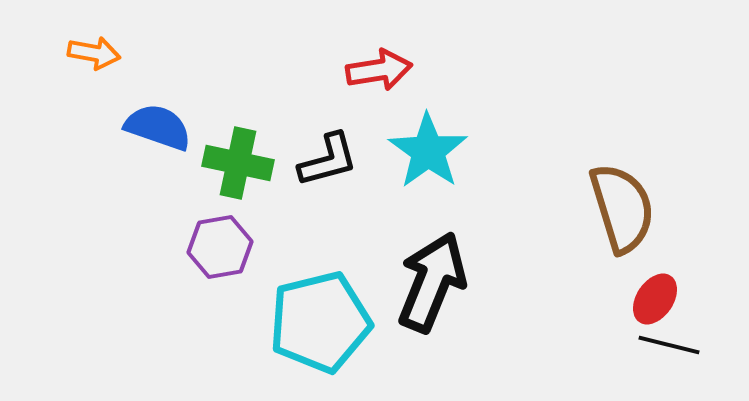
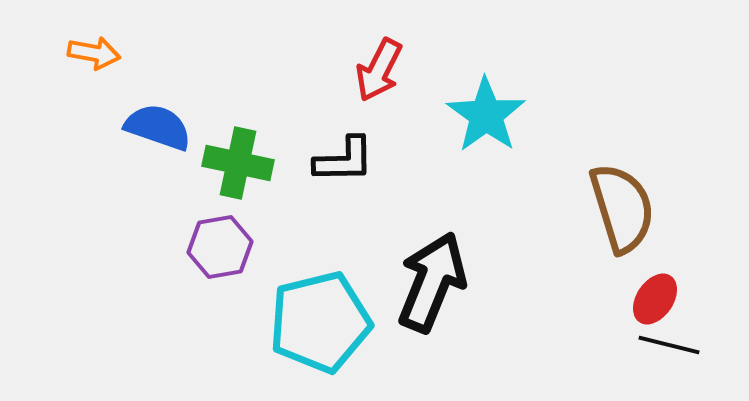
red arrow: rotated 126 degrees clockwise
cyan star: moved 58 px right, 36 px up
black L-shape: moved 16 px right; rotated 14 degrees clockwise
